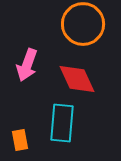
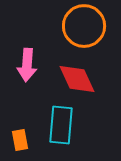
orange circle: moved 1 px right, 2 px down
pink arrow: rotated 16 degrees counterclockwise
cyan rectangle: moved 1 px left, 2 px down
